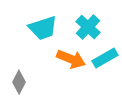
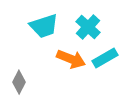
cyan trapezoid: moved 1 px right, 2 px up
